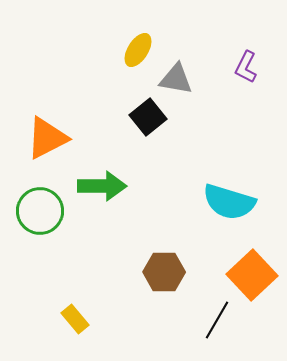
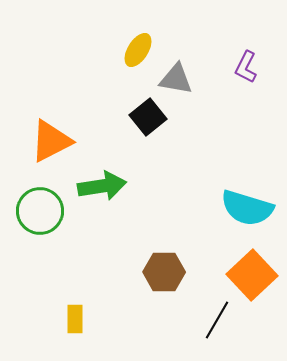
orange triangle: moved 4 px right, 3 px down
green arrow: rotated 9 degrees counterclockwise
cyan semicircle: moved 18 px right, 6 px down
yellow rectangle: rotated 40 degrees clockwise
